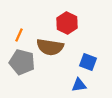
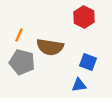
red hexagon: moved 17 px right, 6 px up
